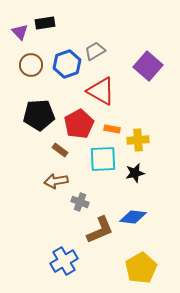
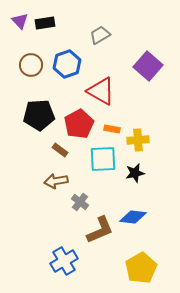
purple triangle: moved 11 px up
gray trapezoid: moved 5 px right, 16 px up
gray cross: rotated 18 degrees clockwise
